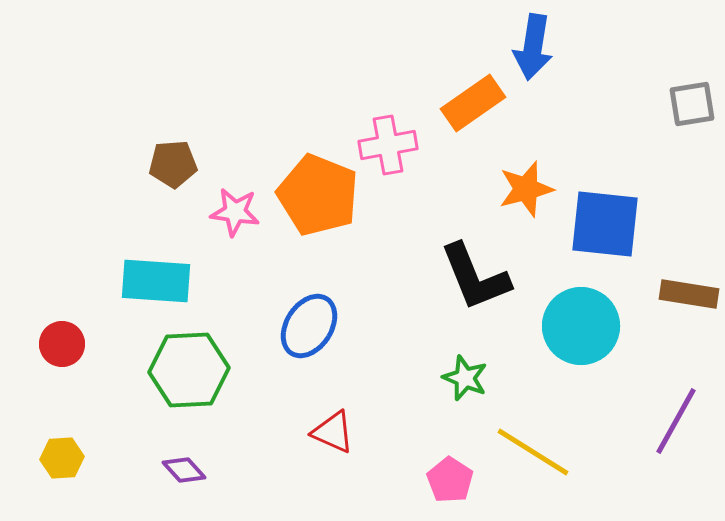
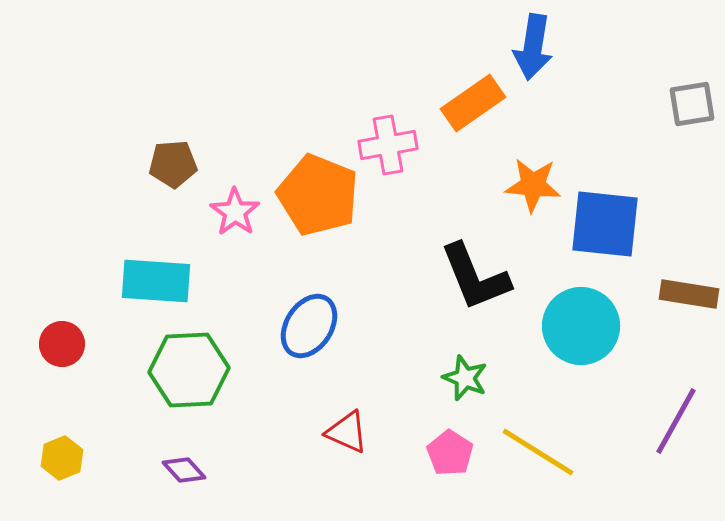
orange star: moved 7 px right, 4 px up; rotated 20 degrees clockwise
pink star: rotated 27 degrees clockwise
red triangle: moved 14 px right
yellow line: moved 5 px right
yellow hexagon: rotated 18 degrees counterclockwise
pink pentagon: moved 27 px up
